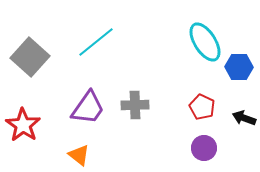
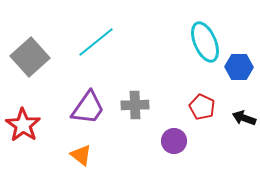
cyan ellipse: rotated 9 degrees clockwise
gray square: rotated 6 degrees clockwise
purple circle: moved 30 px left, 7 px up
orange triangle: moved 2 px right
